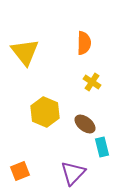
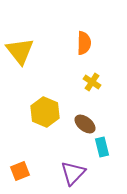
yellow triangle: moved 5 px left, 1 px up
